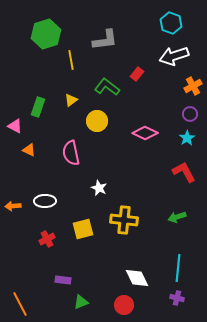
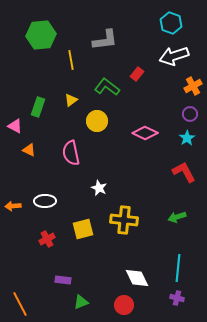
green hexagon: moved 5 px left, 1 px down; rotated 12 degrees clockwise
